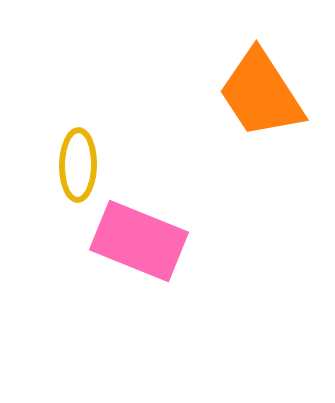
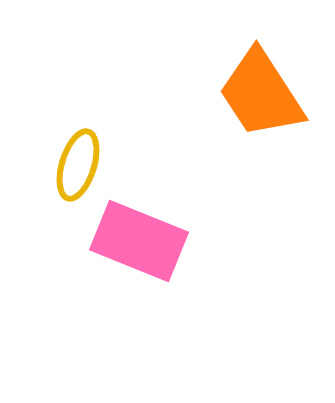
yellow ellipse: rotated 16 degrees clockwise
